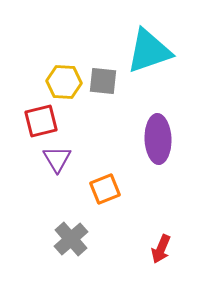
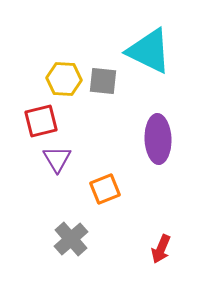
cyan triangle: rotated 45 degrees clockwise
yellow hexagon: moved 3 px up
